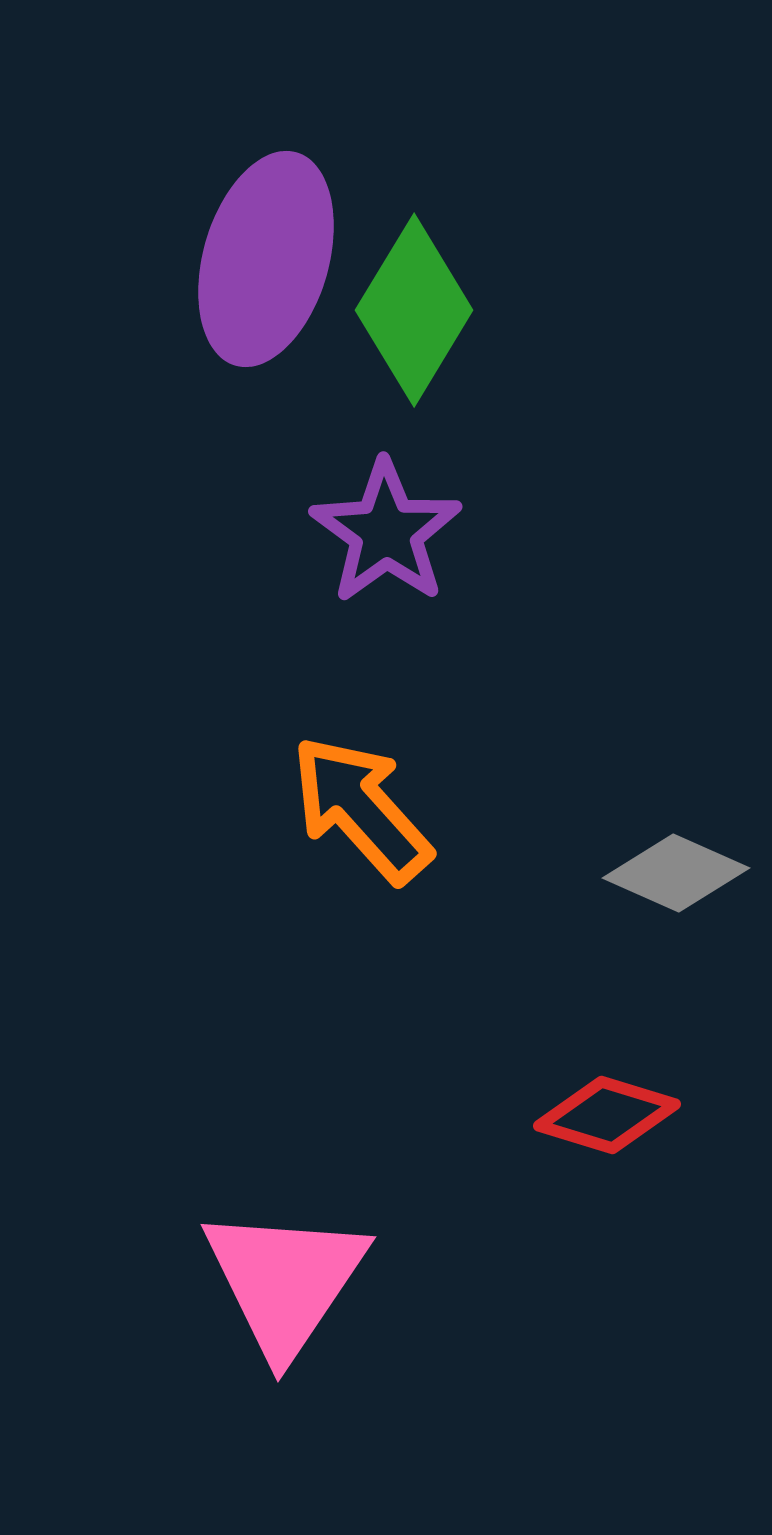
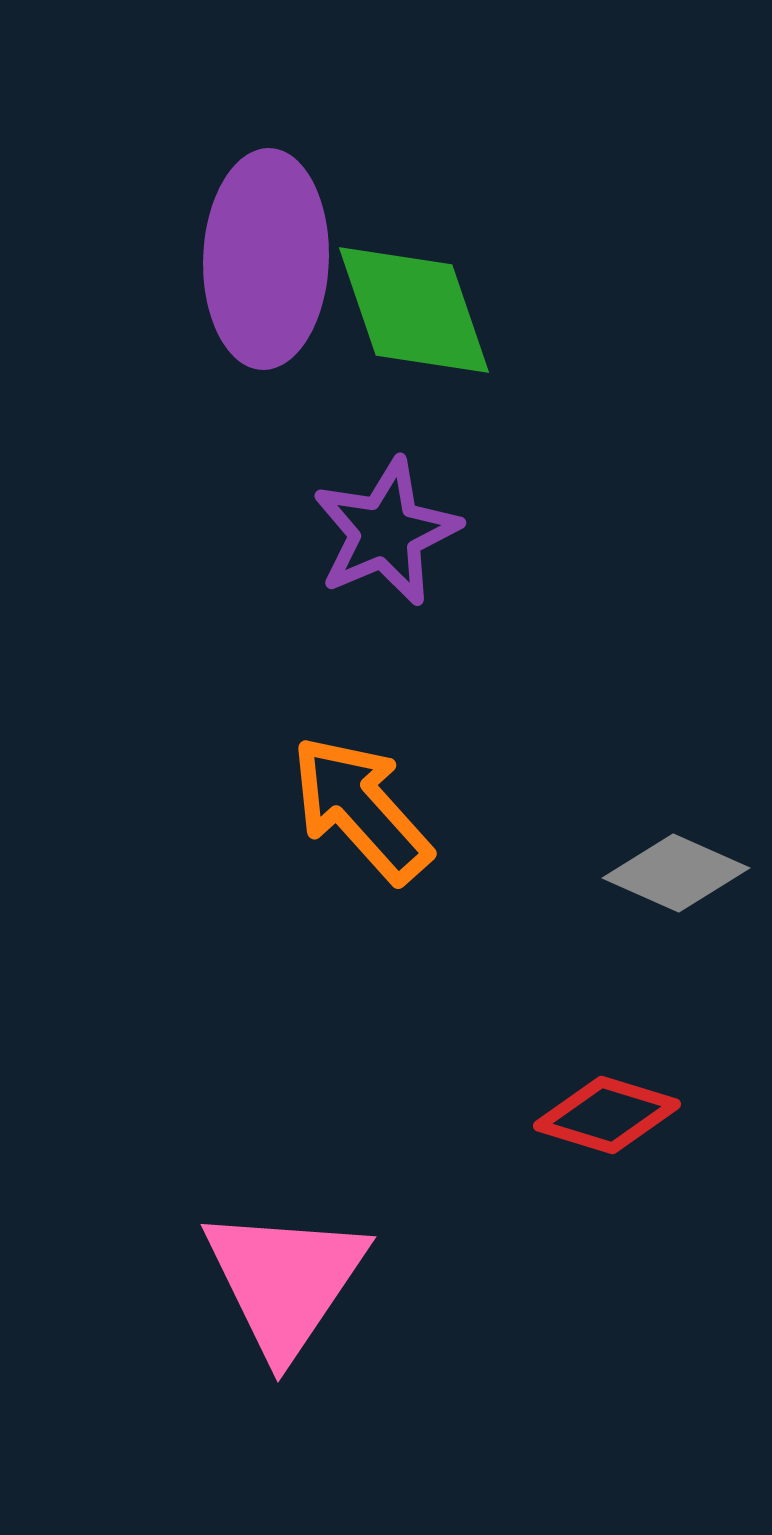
purple ellipse: rotated 14 degrees counterclockwise
green diamond: rotated 50 degrees counterclockwise
purple star: rotated 13 degrees clockwise
